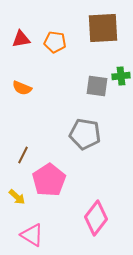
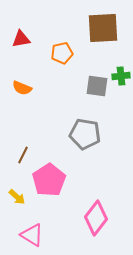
orange pentagon: moved 7 px right, 11 px down; rotated 20 degrees counterclockwise
